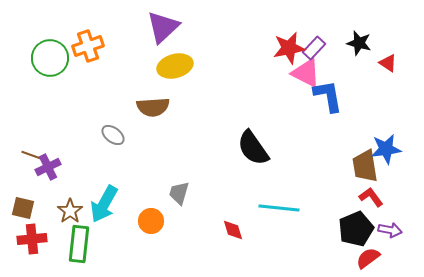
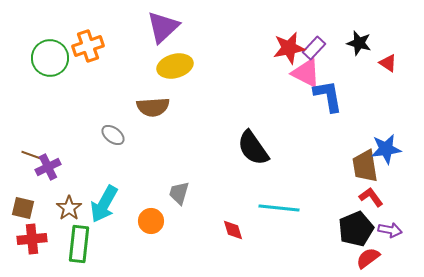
brown star: moved 1 px left, 3 px up
